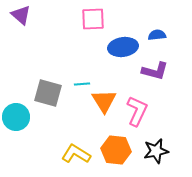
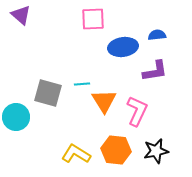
purple L-shape: rotated 24 degrees counterclockwise
